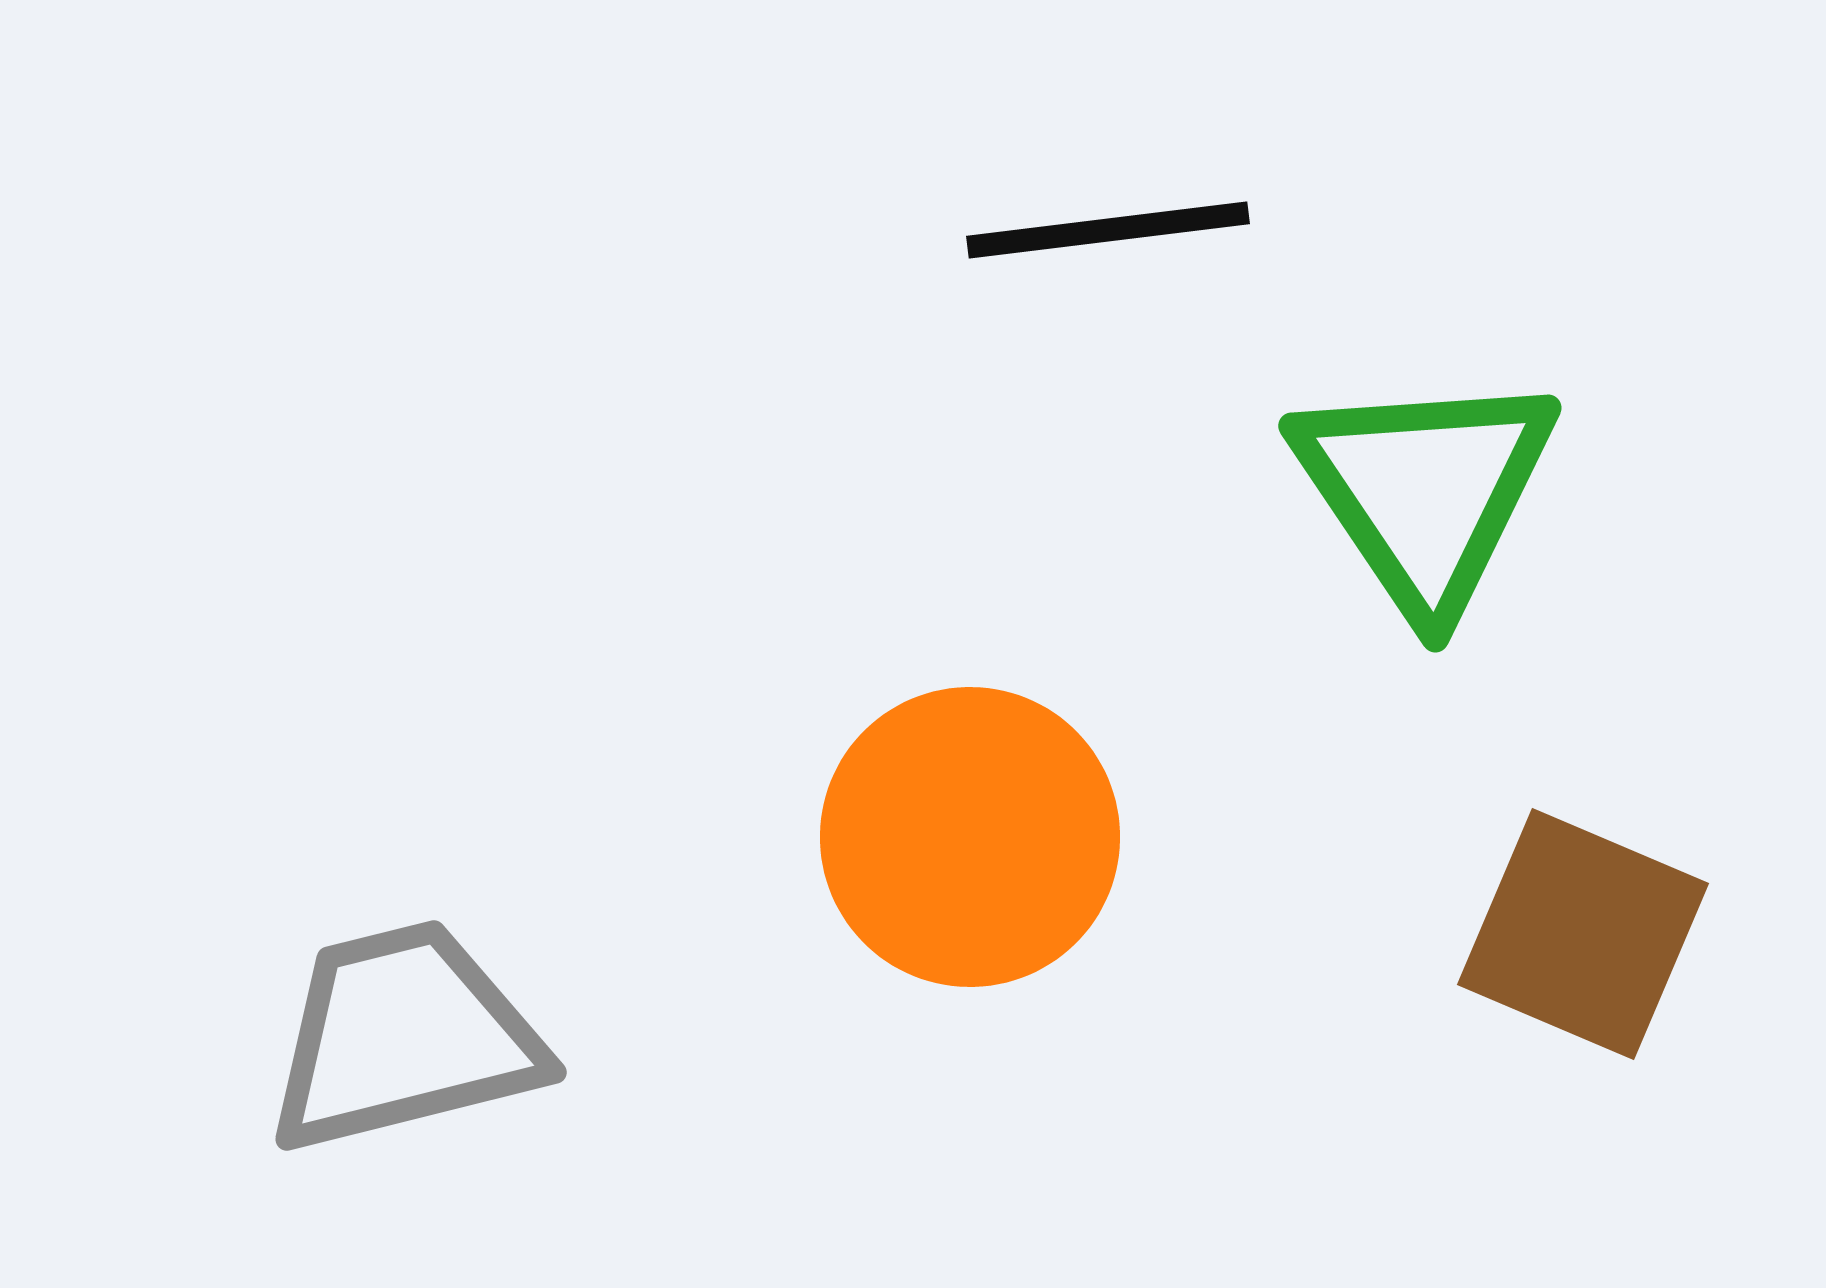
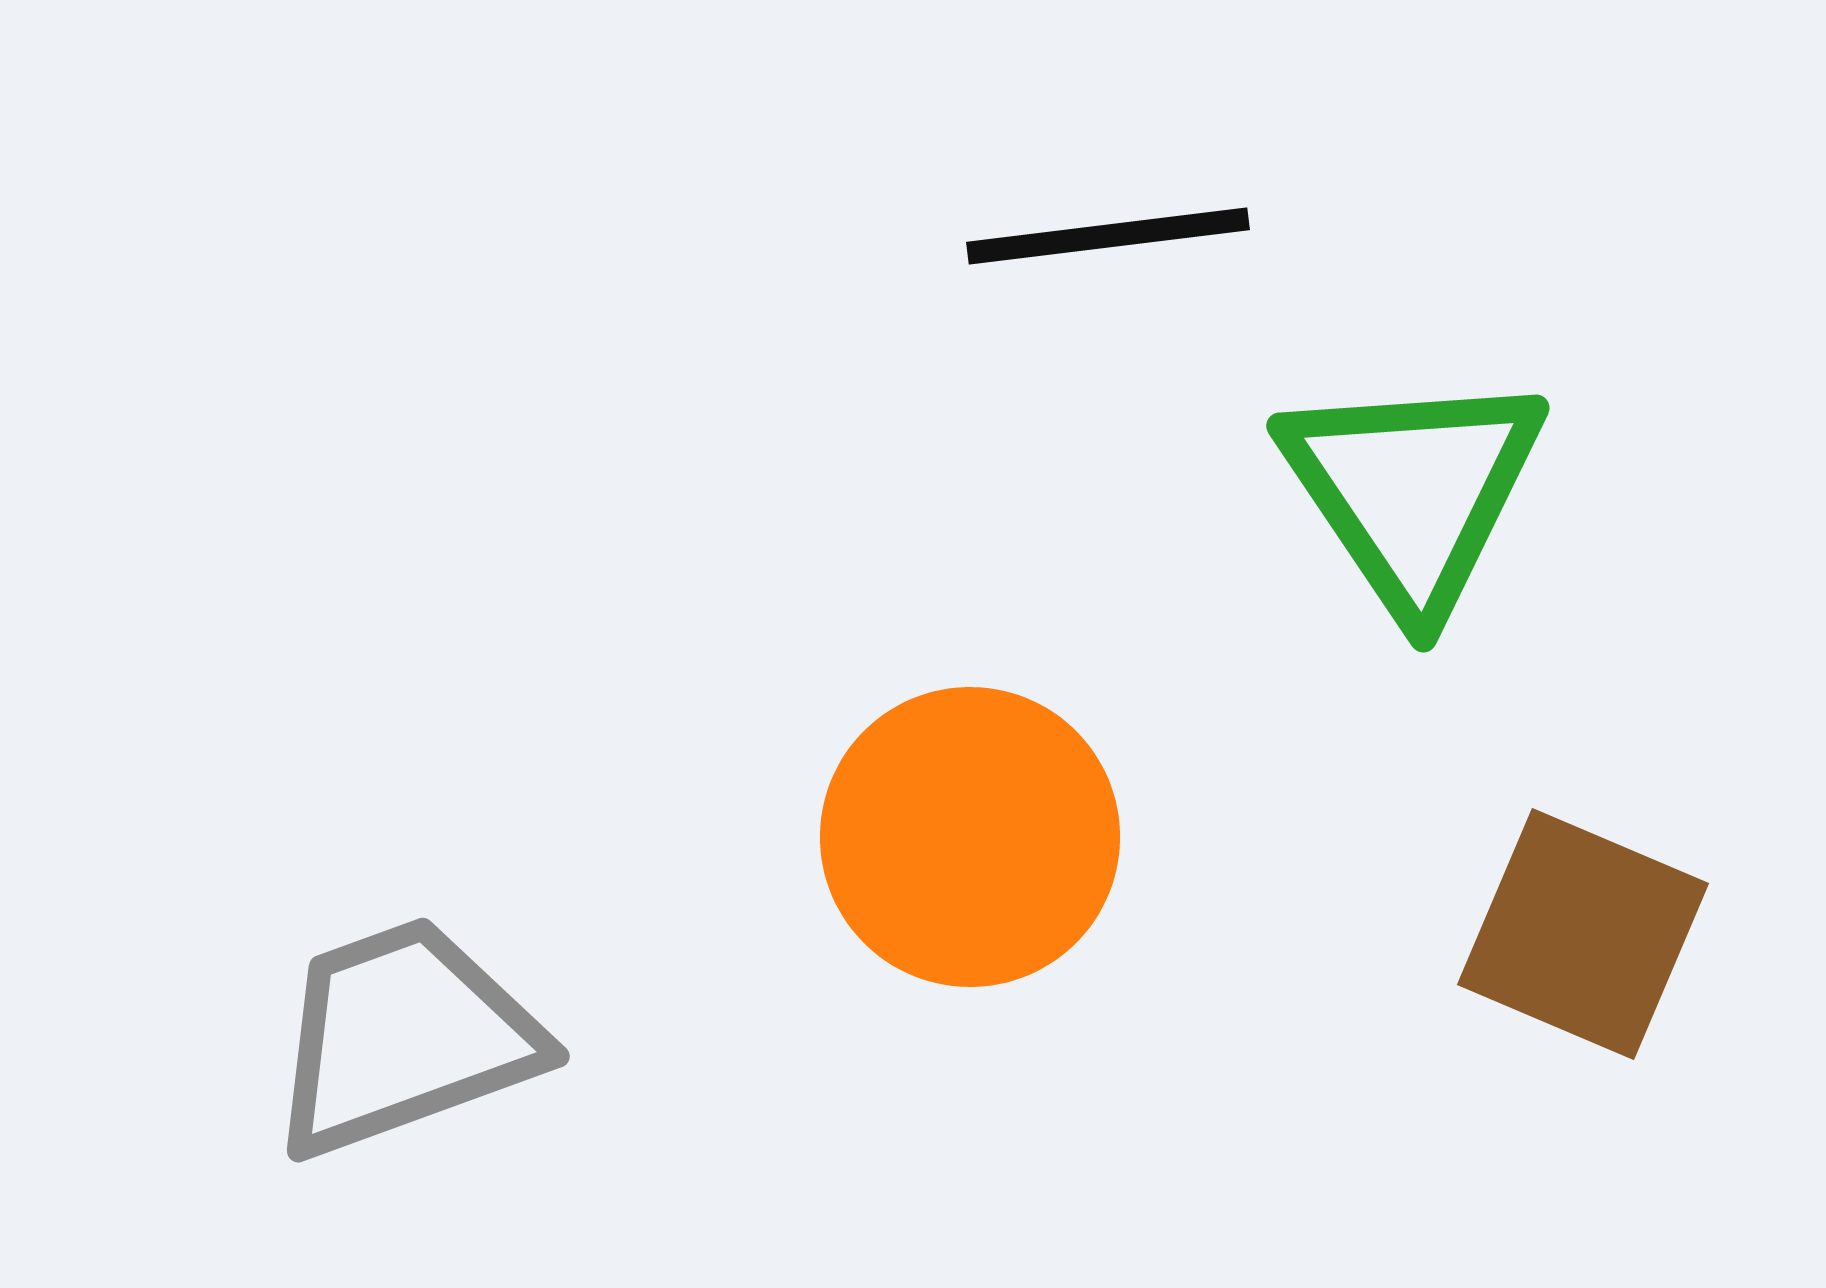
black line: moved 6 px down
green triangle: moved 12 px left
gray trapezoid: rotated 6 degrees counterclockwise
